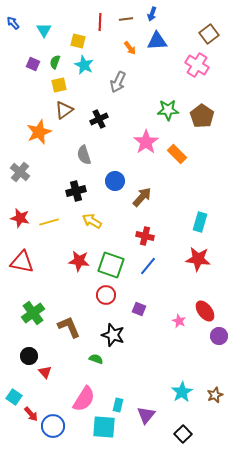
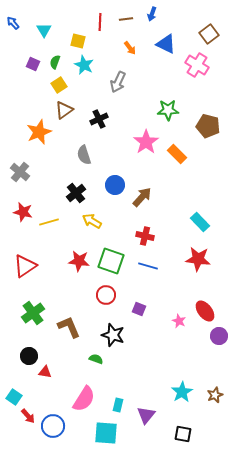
blue triangle at (157, 41): moved 9 px right, 3 px down; rotated 30 degrees clockwise
yellow square at (59, 85): rotated 21 degrees counterclockwise
brown pentagon at (202, 116): moved 6 px right, 10 px down; rotated 20 degrees counterclockwise
blue circle at (115, 181): moved 4 px down
black cross at (76, 191): moved 2 px down; rotated 24 degrees counterclockwise
red star at (20, 218): moved 3 px right, 6 px up
cyan rectangle at (200, 222): rotated 60 degrees counterclockwise
red triangle at (22, 262): moved 3 px right, 4 px down; rotated 45 degrees counterclockwise
green square at (111, 265): moved 4 px up
blue line at (148, 266): rotated 66 degrees clockwise
red triangle at (45, 372): rotated 40 degrees counterclockwise
red arrow at (31, 414): moved 3 px left, 2 px down
cyan square at (104, 427): moved 2 px right, 6 px down
black square at (183, 434): rotated 36 degrees counterclockwise
